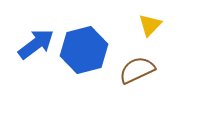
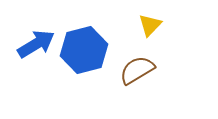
blue arrow: rotated 6 degrees clockwise
brown semicircle: rotated 6 degrees counterclockwise
